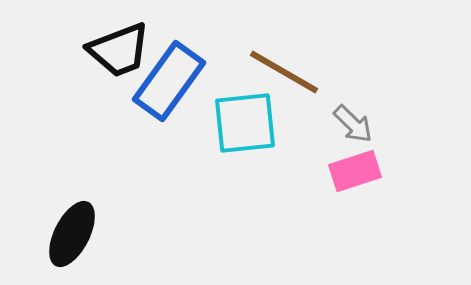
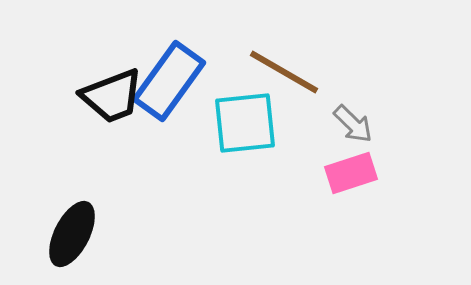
black trapezoid: moved 7 px left, 46 px down
pink rectangle: moved 4 px left, 2 px down
